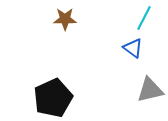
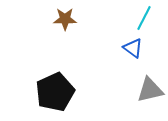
black pentagon: moved 2 px right, 6 px up
